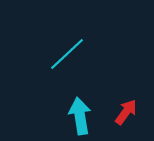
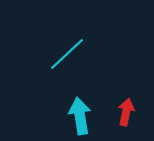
red arrow: rotated 24 degrees counterclockwise
